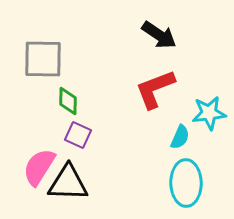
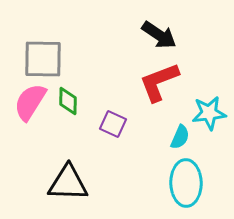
red L-shape: moved 4 px right, 7 px up
purple square: moved 35 px right, 11 px up
pink semicircle: moved 9 px left, 65 px up
